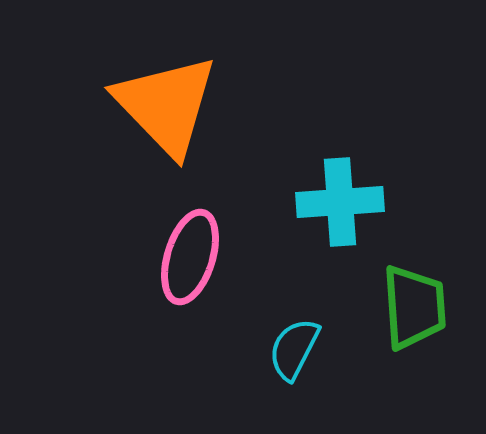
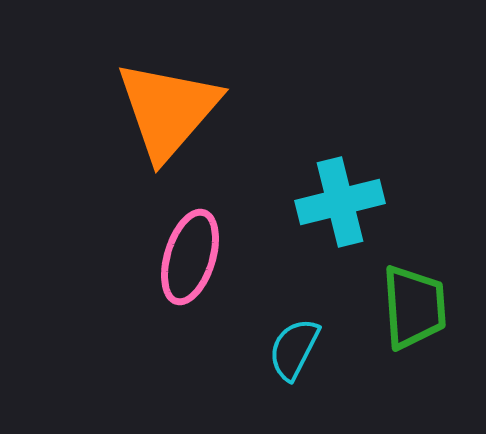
orange triangle: moved 2 px right, 5 px down; rotated 25 degrees clockwise
cyan cross: rotated 10 degrees counterclockwise
